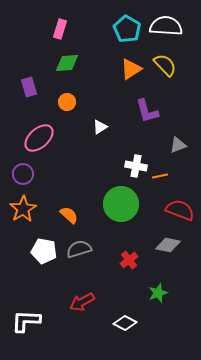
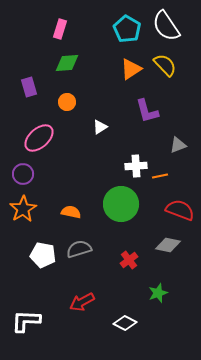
white semicircle: rotated 128 degrees counterclockwise
white cross: rotated 15 degrees counterclockwise
orange semicircle: moved 2 px right, 3 px up; rotated 30 degrees counterclockwise
white pentagon: moved 1 px left, 4 px down
